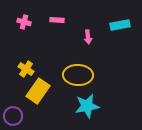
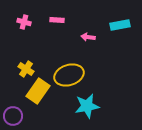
pink arrow: rotated 104 degrees clockwise
yellow ellipse: moved 9 px left; rotated 20 degrees counterclockwise
